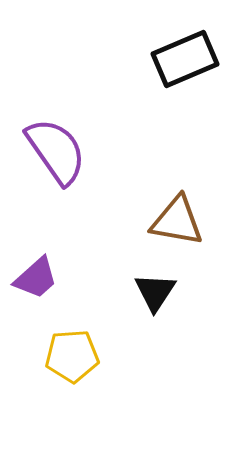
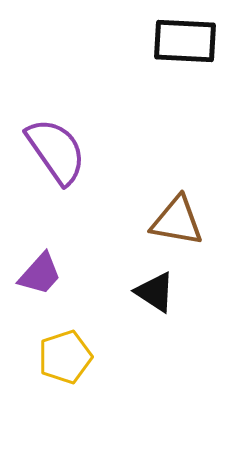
black rectangle: moved 18 px up; rotated 26 degrees clockwise
purple trapezoid: moved 4 px right, 4 px up; rotated 6 degrees counterclockwise
black triangle: rotated 30 degrees counterclockwise
yellow pentagon: moved 7 px left, 1 px down; rotated 14 degrees counterclockwise
